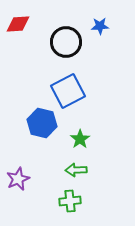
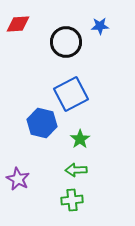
blue square: moved 3 px right, 3 px down
purple star: rotated 20 degrees counterclockwise
green cross: moved 2 px right, 1 px up
